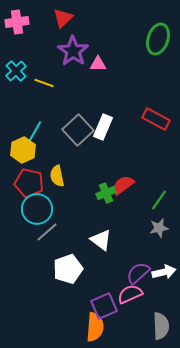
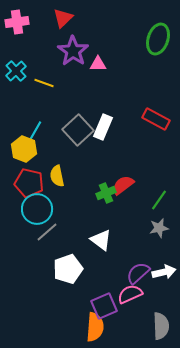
yellow hexagon: moved 1 px right, 1 px up; rotated 15 degrees counterclockwise
